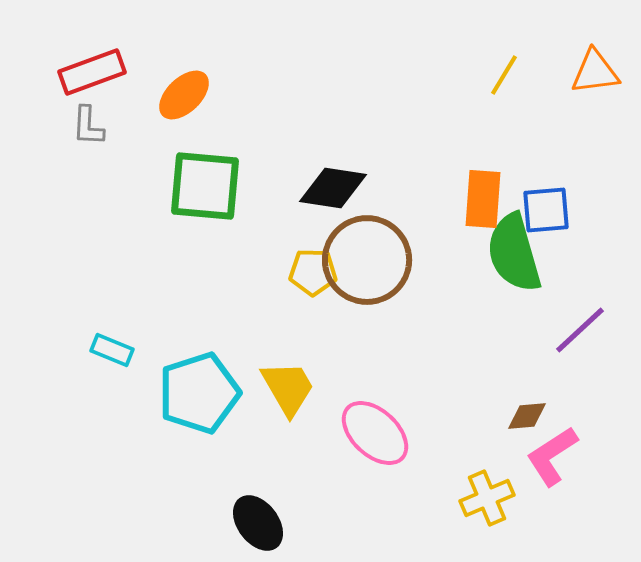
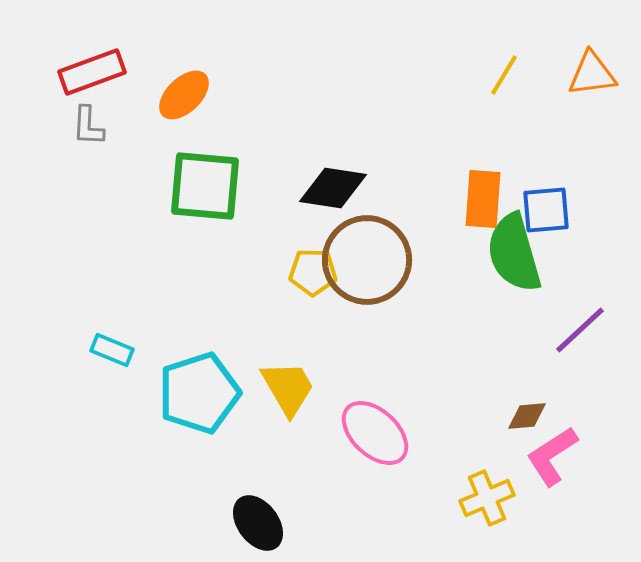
orange triangle: moved 3 px left, 2 px down
